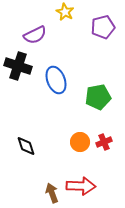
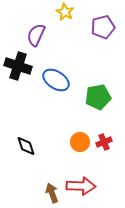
purple semicircle: moved 1 px right; rotated 140 degrees clockwise
blue ellipse: rotated 36 degrees counterclockwise
